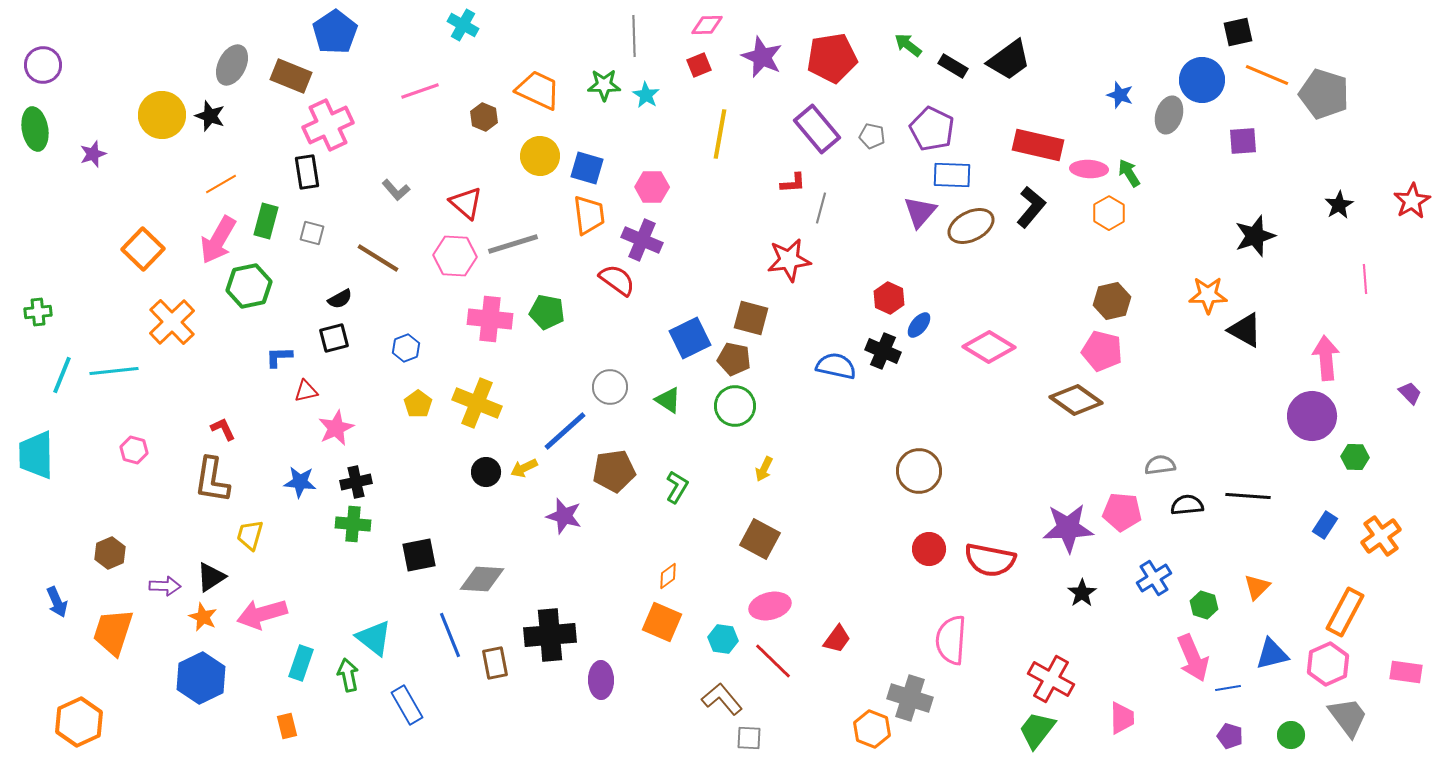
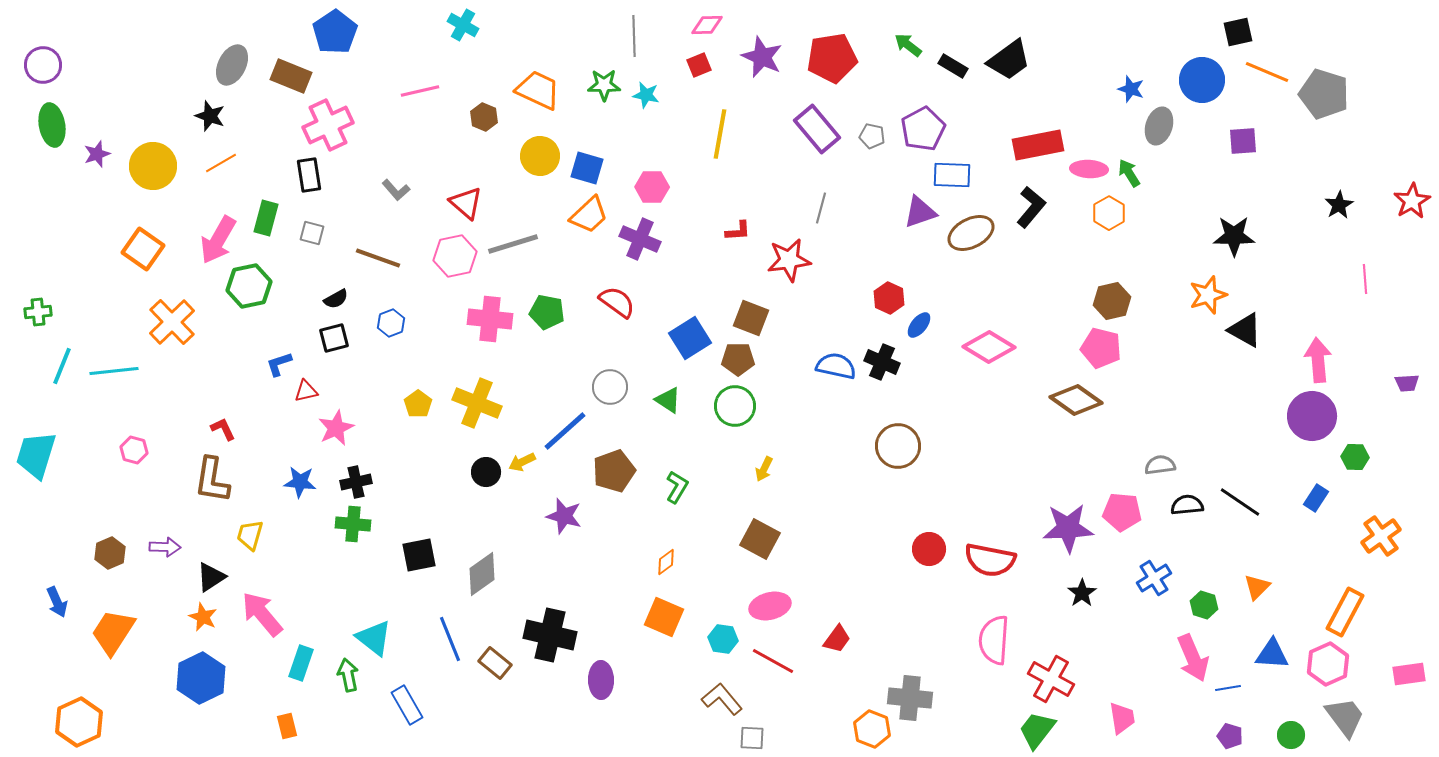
orange line at (1267, 75): moved 3 px up
pink line at (420, 91): rotated 6 degrees clockwise
cyan star at (646, 95): rotated 20 degrees counterclockwise
blue star at (1120, 95): moved 11 px right, 6 px up
yellow circle at (162, 115): moved 9 px left, 51 px down
gray ellipse at (1169, 115): moved 10 px left, 11 px down
green ellipse at (35, 129): moved 17 px right, 4 px up
purple pentagon at (932, 129): moved 9 px left; rotated 18 degrees clockwise
red rectangle at (1038, 145): rotated 24 degrees counterclockwise
purple star at (93, 154): moved 4 px right
black rectangle at (307, 172): moved 2 px right, 3 px down
red L-shape at (793, 183): moved 55 px left, 48 px down
orange line at (221, 184): moved 21 px up
purple triangle at (920, 212): rotated 30 degrees clockwise
orange trapezoid at (589, 215): rotated 54 degrees clockwise
green rectangle at (266, 221): moved 3 px up
brown ellipse at (971, 226): moved 7 px down
black star at (1255, 236): moved 21 px left; rotated 18 degrees clockwise
purple cross at (642, 240): moved 2 px left, 1 px up
orange square at (143, 249): rotated 9 degrees counterclockwise
pink hexagon at (455, 256): rotated 15 degrees counterclockwise
brown line at (378, 258): rotated 12 degrees counterclockwise
red semicircle at (617, 280): moved 22 px down
orange star at (1208, 295): rotated 18 degrees counterclockwise
black semicircle at (340, 299): moved 4 px left
brown square at (751, 318): rotated 6 degrees clockwise
blue square at (690, 338): rotated 6 degrees counterclockwise
blue hexagon at (406, 348): moved 15 px left, 25 px up
black cross at (883, 351): moved 1 px left, 11 px down
pink pentagon at (1102, 351): moved 1 px left, 3 px up
blue L-shape at (279, 357): moved 7 px down; rotated 16 degrees counterclockwise
pink arrow at (1326, 358): moved 8 px left, 2 px down
brown pentagon at (734, 359): moved 4 px right; rotated 12 degrees counterclockwise
cyan line at (62, 375): moved 9 px up
purple trapezoid at (1410, 393): moved 3 px left, 10 px up; rotated 130 degrees clockwise
cyan trapezoid at (36, 455): rotated 18 degrees clockwise
yellow arrow at (524, 468): moved 2 px left, 6 px up
brown pentagon at (614, 471): rotated 12 degrees counterclockwise
brown circle at (919, 471): moved 21 px left, 25 px up
black line at (1248, 496): moved 8 px left, 6 px down; rotated 30 degrees clockwise
blue rectangle at (1325, 525): moved 9 px left, 27 px up
orange diamond at (668, 576): moved 2 px left, 14 px up
gray diamond at (482, 579): moved 5 px up; rotated 39 degrees counterclockwise
purple arrow at (165, 586): moved 39 px up
pink arrow at (262, 614): rotated 66 degrees clockwise
orange square at (662, 622): moved 2 px right, 5 px up
orange trapezoid at (113, 632): rotated 15 degrees clockwise
blue line at (450, 635): moved 4 px down
black cross at (550, 635): rotated 18 degrees clockwise
pink semicircle at (951, 640): moved 43 px right
blue triangle at (1272, 654): rotated 18 degrees clockwise
red line at (773, 661): rotated 15 degrees counterclockwise
brown rectangle at (495, 663): rotated 40 degrees counterclockwise
pink rectangle at (1406, 672): moved 3 px right, 2 px down; rotated 16 degrees counterclockwise
gray cross at (910, 698): rotated 12 degrees counterclockwise
gray trapezoid at (1348, 717): moved 3 px left
pink trapezoid at (1122, 718): rotated 8 degrees counterclockwise
gray square at (749, 738): moved 3 px right
